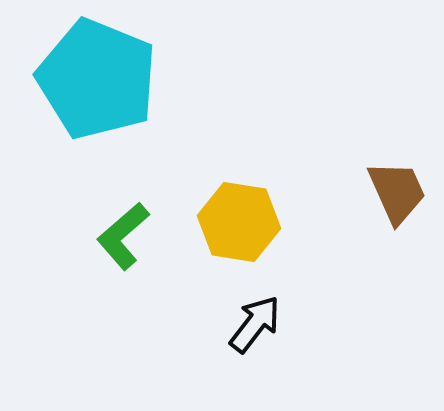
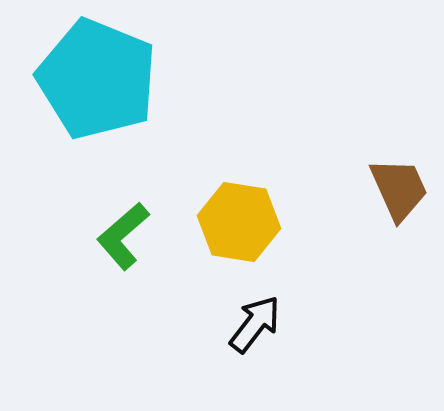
brown trapezoid: moved 2 px right, 3 px up
